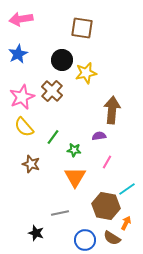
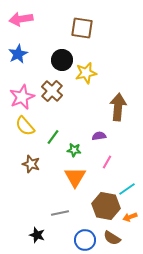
brown arrow: moved 6 px right, 3 px up
yellow semicircle: moved 1 px right, 1 px up
orange arrow: moved 4 px right, 6 px up; rotated 136 degrees counterclockwise
black star: moved 1 px right, 2 px down
